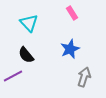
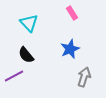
purple line: moved 1 px right
